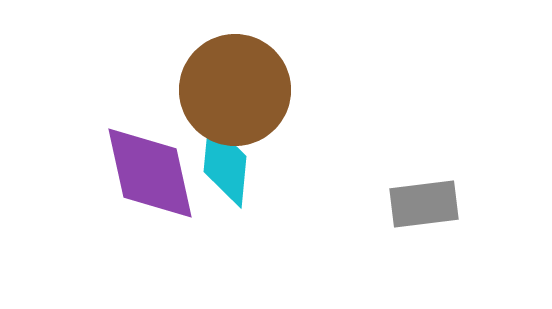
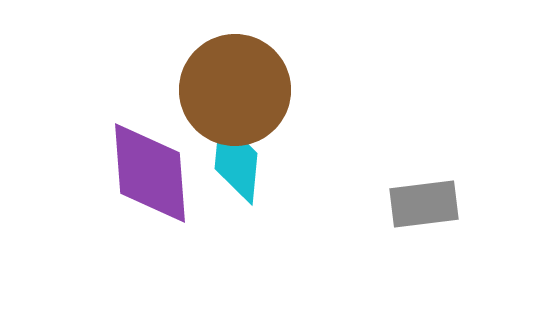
cyan diamond: moved 11 px right, 3 px up
purple diamond: rotated 8 degrees clockwise
